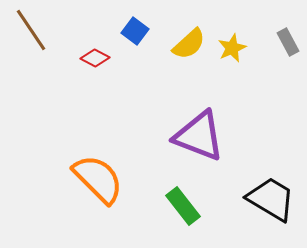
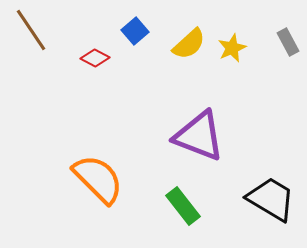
blue square: rotated 12 degrees clockwise
